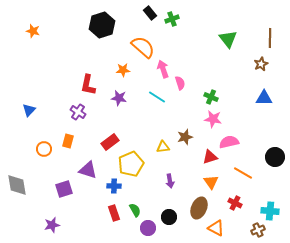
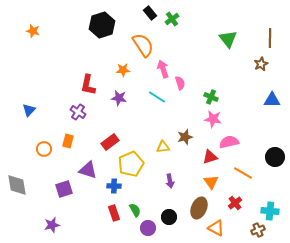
green cross at (172, 19): rotated 16 degrees counterclockwise
orange semicircle at (143, 47): moved 2 px up; rotated 15 degrees clockwise
blue triangle at (264, 98): moved 8 px right, 2 px down
red cross at (235, 203): rotated 24 degrees clockwise
